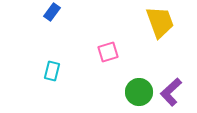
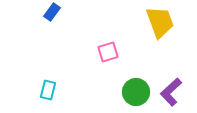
cyan rectangle: moved 4 px left, 19 px down
green circle: moved 3 px left
